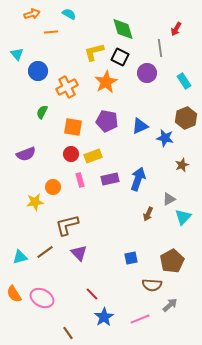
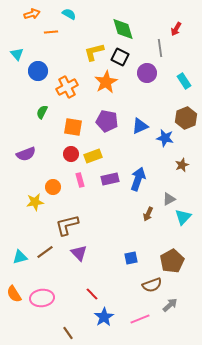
brown semicircle at (152, 285): rotated 24 degrees counterclockwise
pink ellipse at (42, 298): rotated 35 degrees counterclockwise
